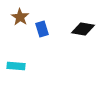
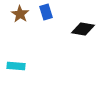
brown star: moved 3 px up
blue rectangle: moved 4 px right, 17 px up
